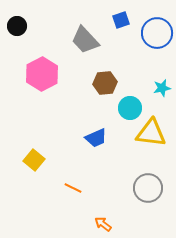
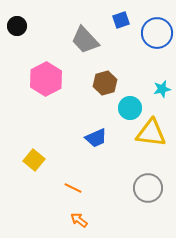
pink hexagon: moved 4 px right, 5 px down
brown hexagon: rotated 10 degrees counterclockwise
cyan star: moved 1 px down
orange arrow: moved 24 px left, 4 px up
